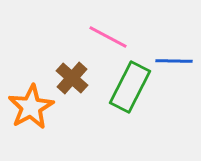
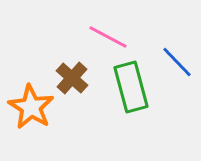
blue line: moved 3 px right, 1 px down; rotated 45 degrees clockwise
green rectangle: moved 1 px right; rotated 42 degrees counterclockwise
orange star: rotated 12 degrees counterclockwise
